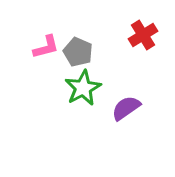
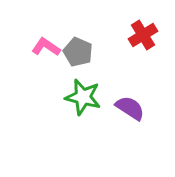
pink L-shape: rotated 132 degrees counterclockwise
green star: moved 9 px down; rotated 30 degrees counterclockwise
purple semicircle: moved 4 px right; rotated 68 degrees clockwise
